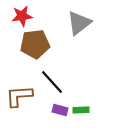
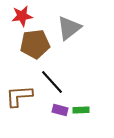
gray triangle: moved 10 px left, 5 px down
